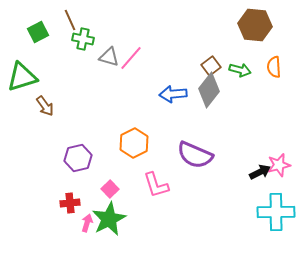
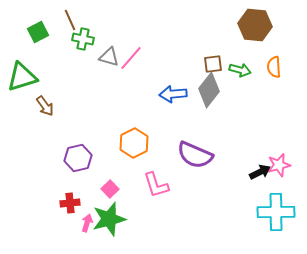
brown square: moved 2 px right, 2 px up; rotated 30 degrees clockwise
green star: rotated 12 degrees clockwise
